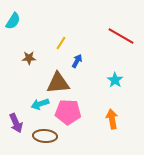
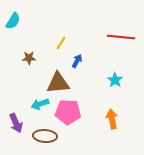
red line: moved 1 px down; rotated 24 degrees counterclockwise
